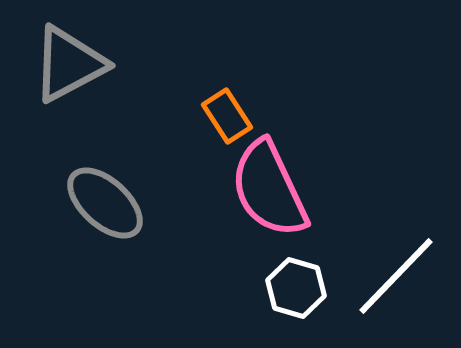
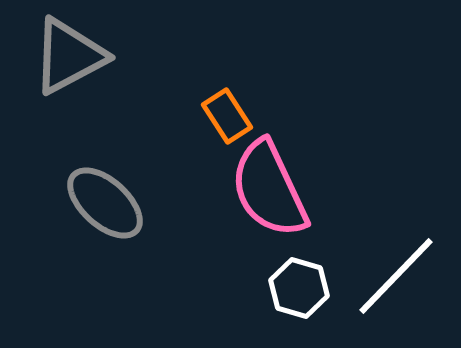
gray triangle: moved 8 px up
white hexagon: moved 3 px right
